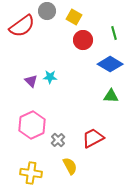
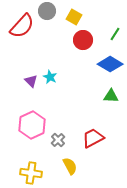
red semicircle: rotated 12 degrees counterclockwise
green line: moved 1 px right, 1 px down; rotated 48 degrees clockwise
cyan star: rotated 24 degrees clockwise
